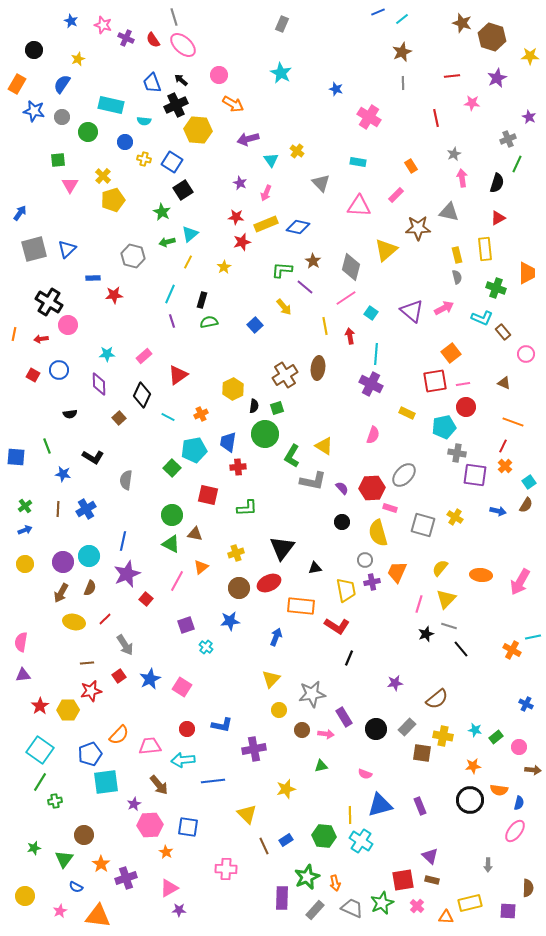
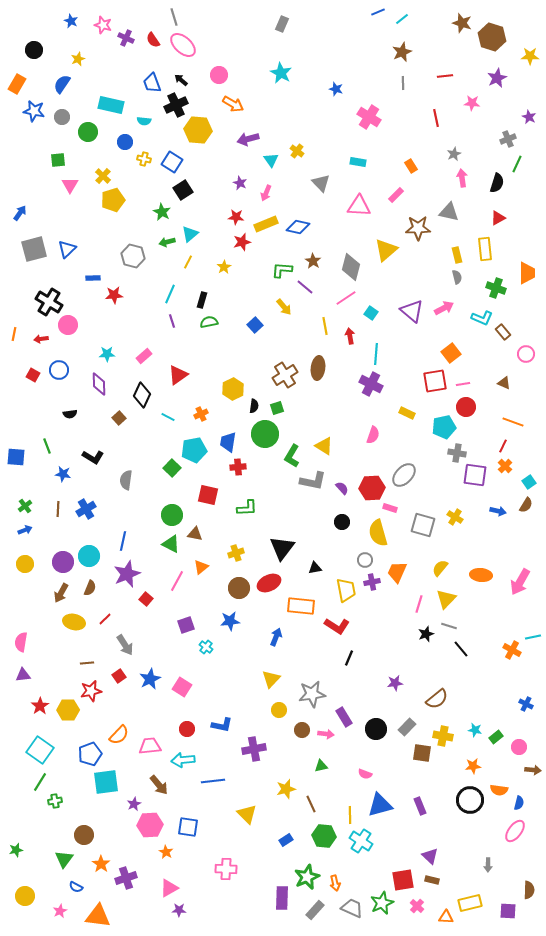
red line at (452, 76): moved 7 px left
brown line at (264, 846): moved 47 px right, 42 px up
green star at (34, 848): moved 18 px left, 2 px down
brown semicircle at (528, 888): moved 1 px right, 2 px down
